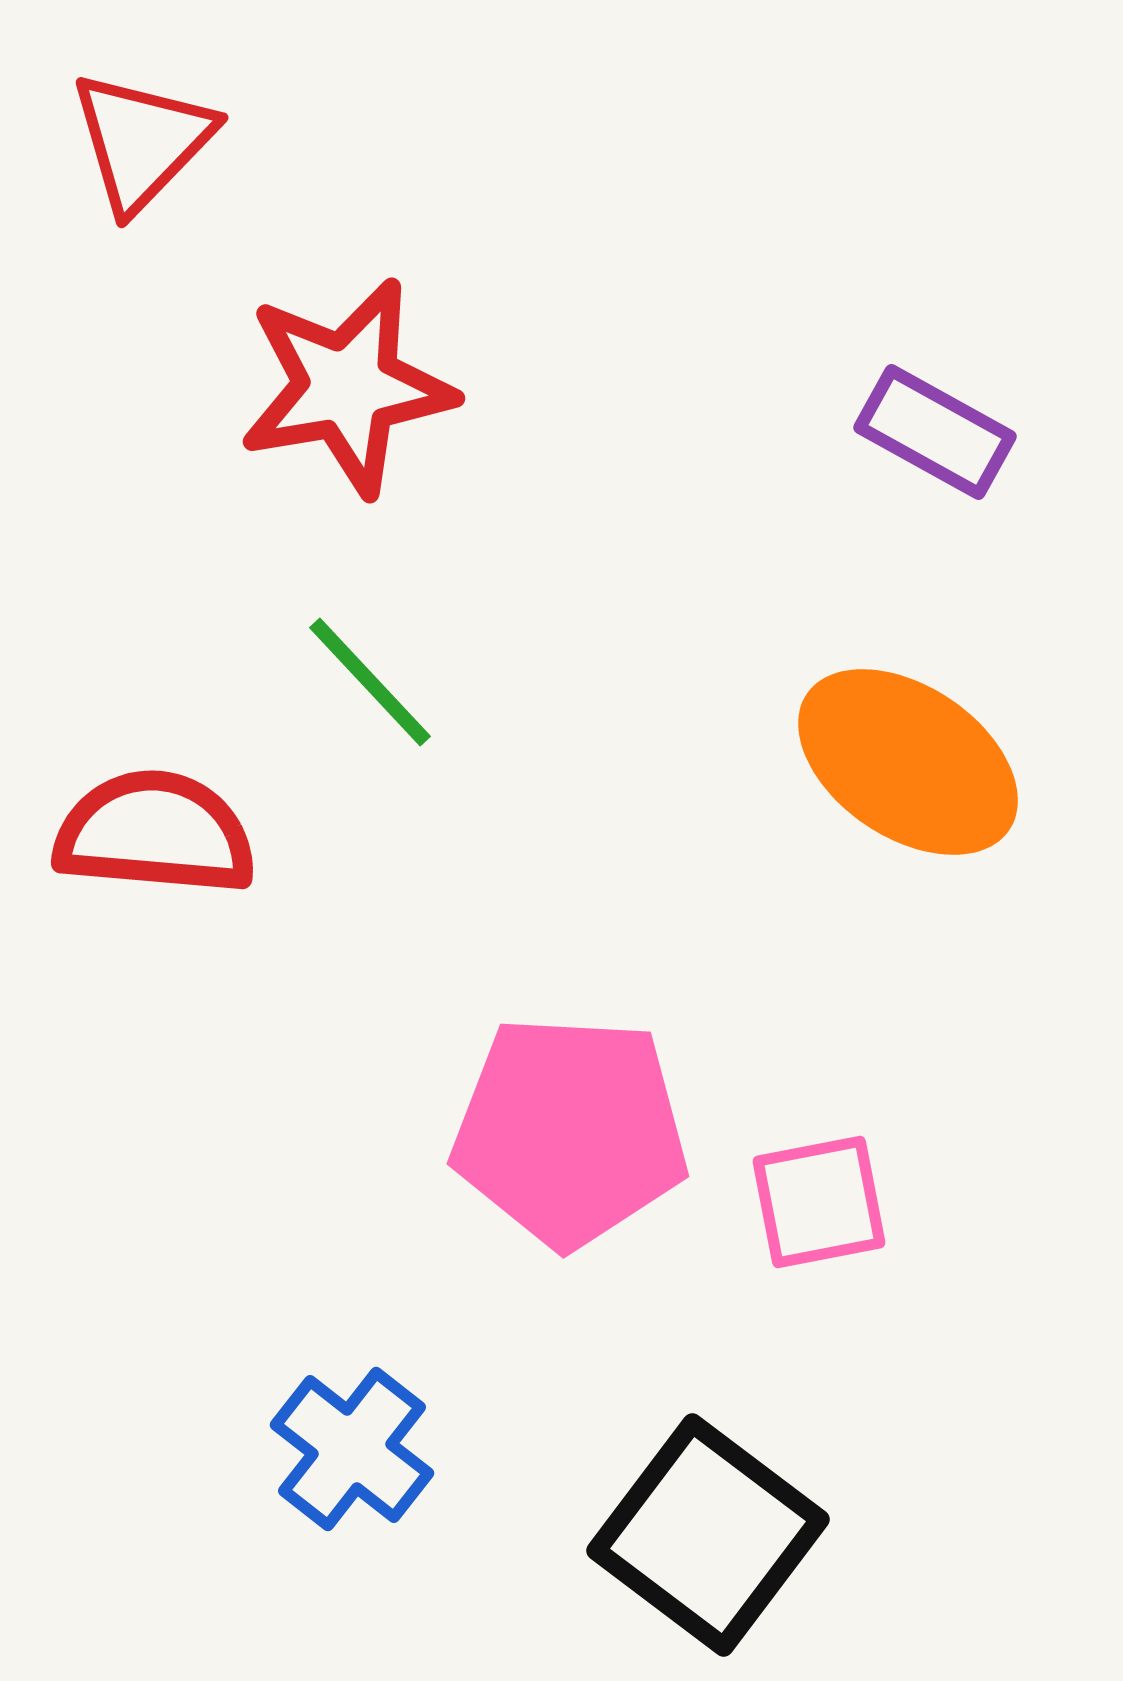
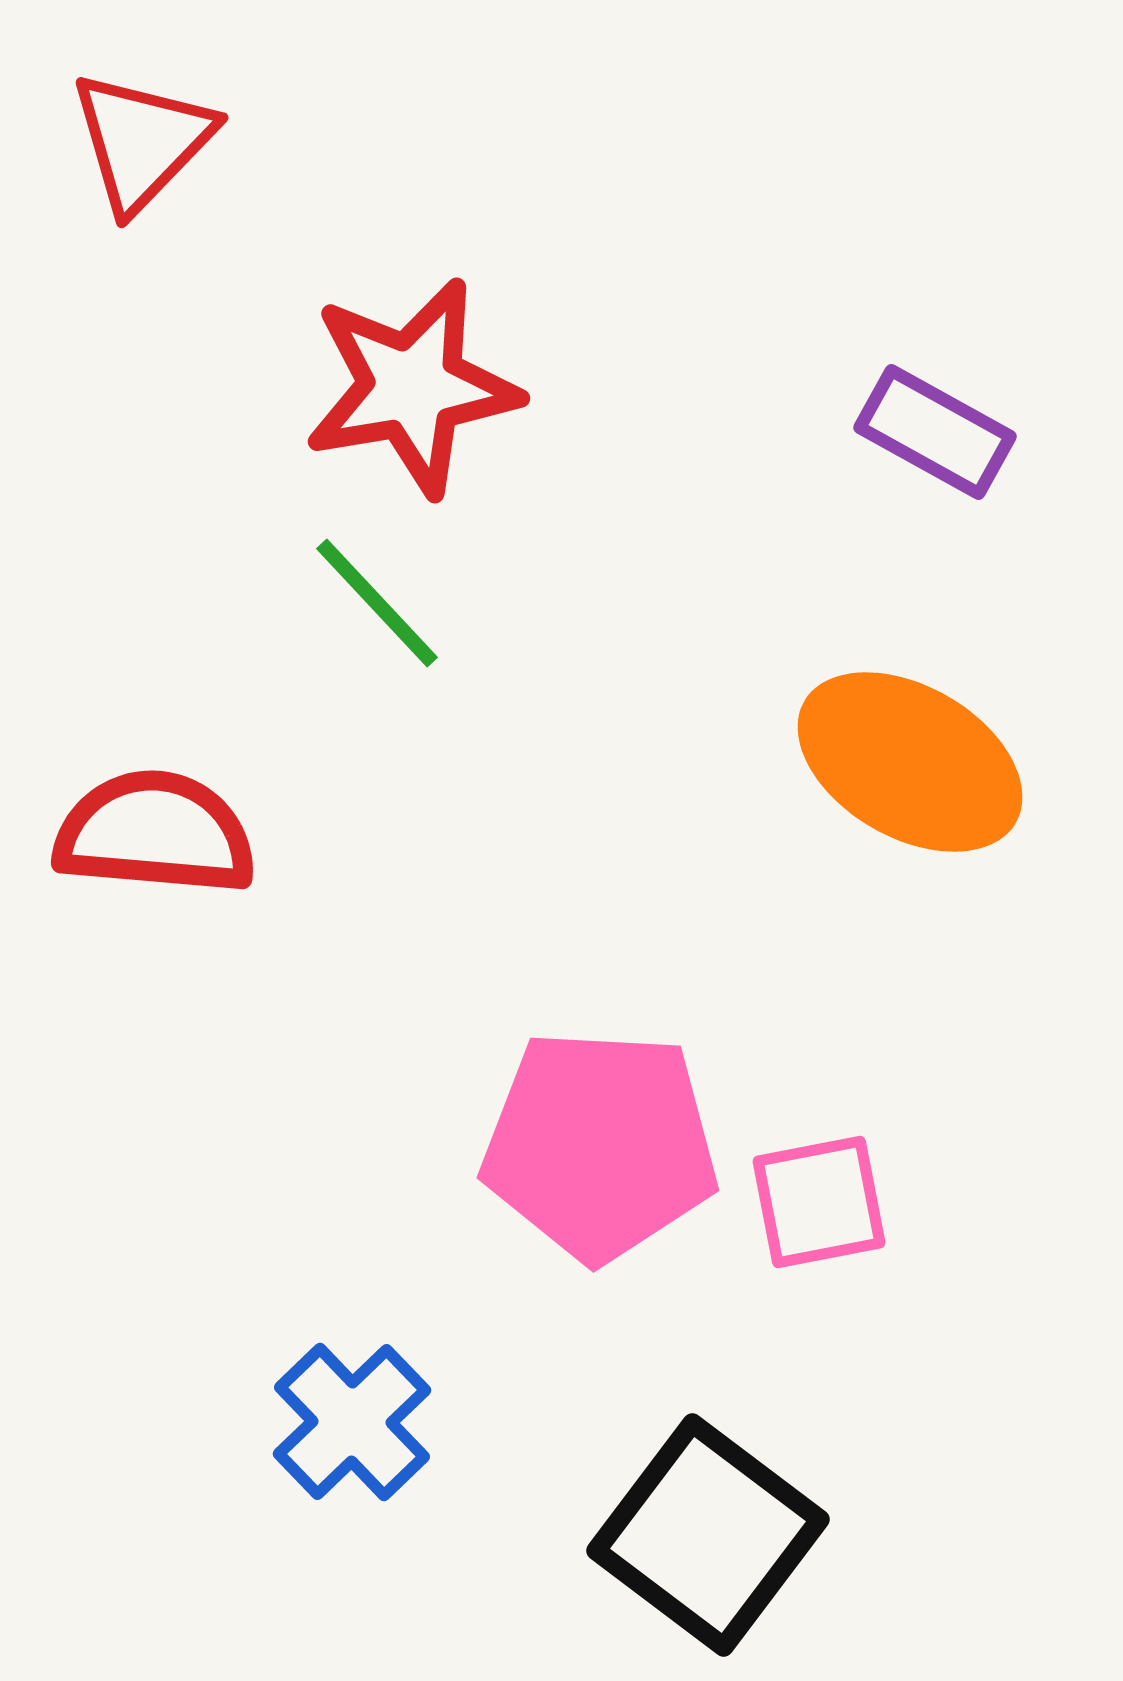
red star: moved 65 px right
green line: moved 7 px right, 79 px up
orange ellipse: moved 2 px right; rotated 4 degrees counterclockwise
pink pentagon: moved 30 px right, 14 px down
blue cross: moved 27 px up; rotated 8 degrees clockwise
